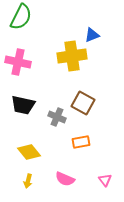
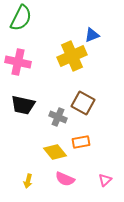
green semicircle: moved 1 px down
yellow cross: rotated 16 degrees counterclockwise
gray cross: moved 1 px right
yellow diamond: moved 26 px right
pink triangle: rotated 24 degrees clockwise
